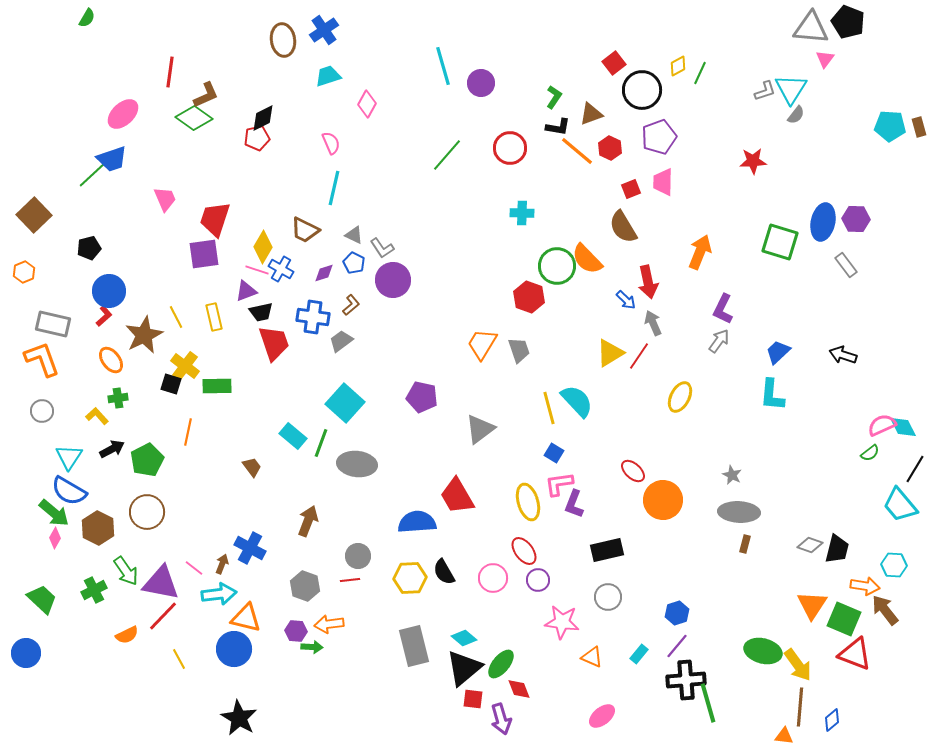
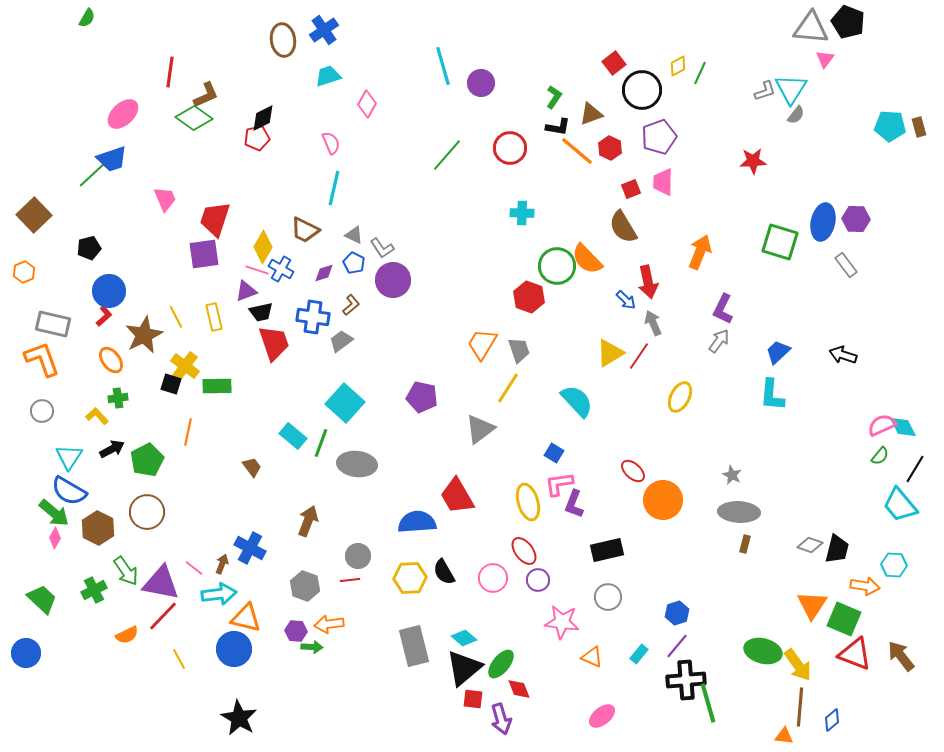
yellow line at (549, 408): moved 41 px left, 20 px up; rotated 48 degrees clockwise
green semicircle at (870, 453): moved 10 px right, 3 px down; rotated 12 degrees counterclockwise
brown arrow at (885, 610): moved 16 px right, 46 px down
